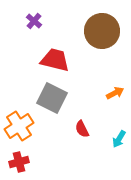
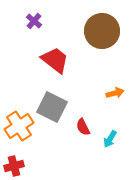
red trapezoid: rotated 24 degrees clockwise
orange arrow: rotated 12 degrees clockwise
gray square: moved 9 px down
red semicircle: moved 1 px right, 2 px up
cyan arrow: moved 9 px left
red cross: moved 5 px left, 4 px down
